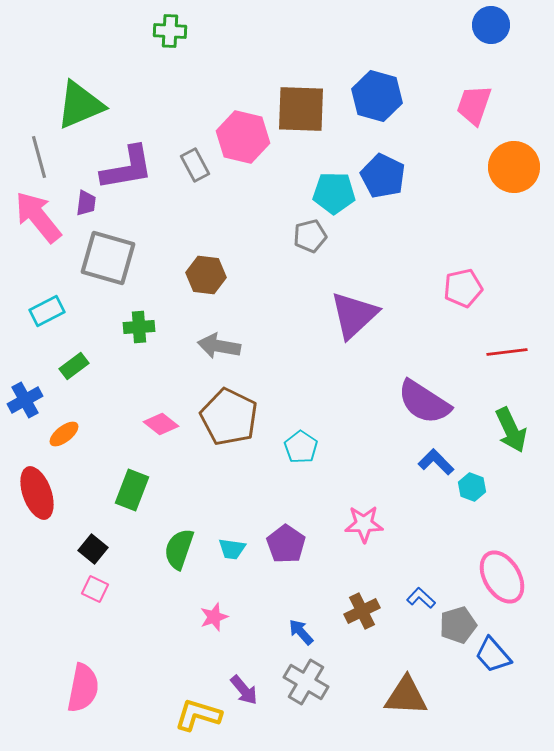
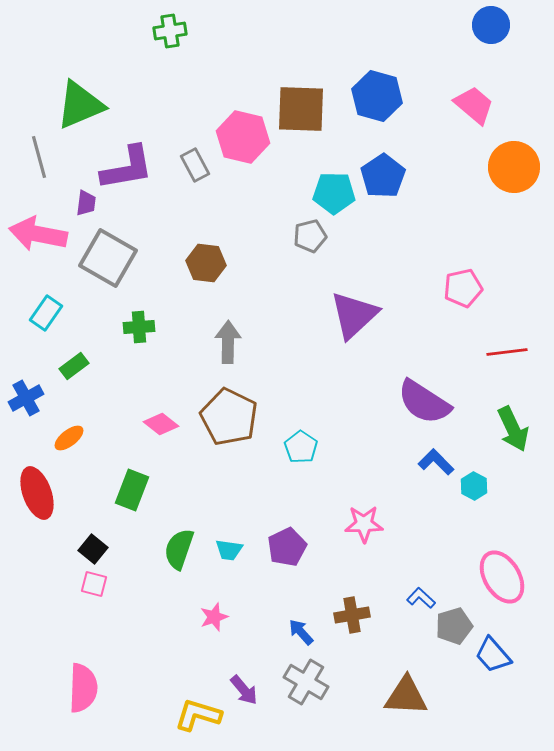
green cross at (170, 31): rotated 12 degrees counterclockwise
pink trapezoid at (474, 105): rotated 111 degrees clockwise
blue pentagon at (383, 176): rotated 12 degrees clockwise
pink arrow at (38, 217): moved 17 px down; rotated 40 degrees counterclockwise
gray square at (108, 258): rotated 14 degrees clockwise
brown hexagon at (206, 275): moved 12 px up
cyan rectangle at (47, 311): moved 1 px left, 2 px down; rotated 28 degrees counterclockwise
gray arrow at (219, 346): moved 9 px right, 4 px up; rotated 81 degrees clockwise
blue cross at (25, 400): moved 1 px right, 2 px up
green arrow at (511, 430): moved 2 px right, 1 px up
orange ellipse at (64, 434): moved 5 px right, 4 px down
cyan hexagon at (472, 487): moved 2 px right, 1 px up; rotated 8 degrees clockwise
purple pentagon at (286, 544): moved 1 px right, 3 px down; rotated 12 degrees clockwise
cyan trapezoid at (232, 549): moved 3 px left, 1 px down
pink square at (95, 589): moved 1 px left, 5 px up; rotated 12 degrees counterclockwise
brown cross at (362, 611): moved 10 px left, 4 px down; rotated 16 degrees clockwise
gray pentagon at (458, 625): moved 4 px left, 1 px down
pink semicircle at (83, 688): rotated 9 degrees counterclockwise
